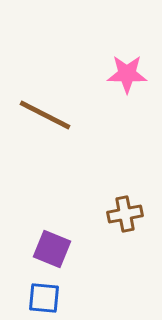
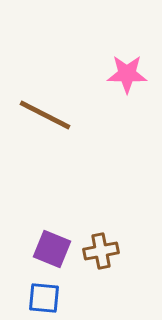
brown cross: moved 24 px left, 37 px down
